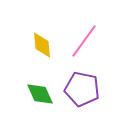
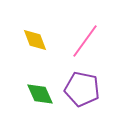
pink line: moved 1 px right
yellow diamond: moved 7 px left, 5 px up; rotated 16 degrees counterclockwise
